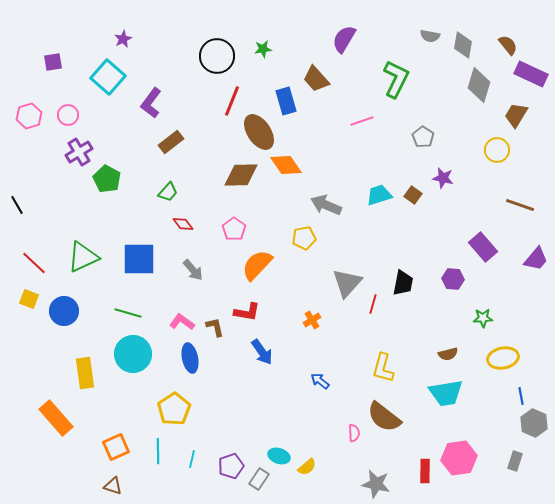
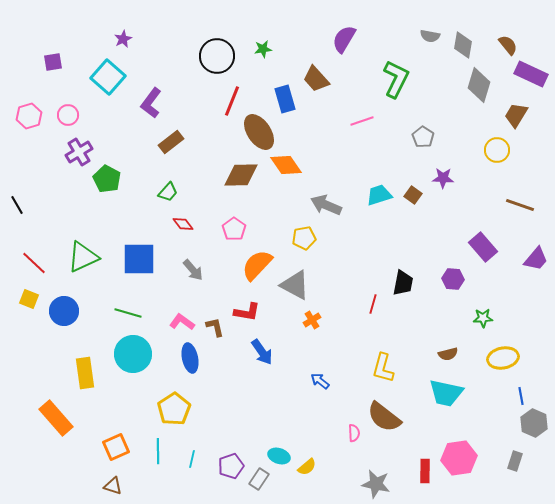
blue rectangle at (286, 101): moved 1 px left, 2 px up
purple star at (443, 178): rotated 10 degrees counterclockwise
gray triangle at (347, 283): moved 52 px left, 2 px down; rotated 44 degrees counterclockwise
cyan trapezoid at (446, 393): rotated 21 degrees clockwise
